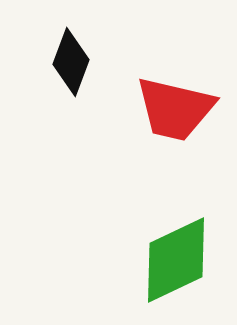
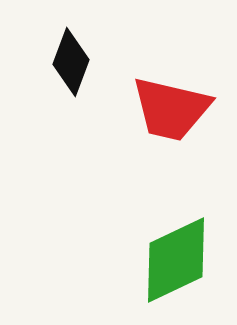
red trapezoid: moved 4 px left
